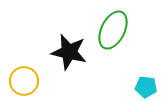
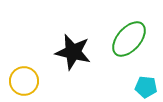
green ellipse: moved 16 px right, 9 px down; rotated 15 degrees clockwise
black star: moved 4 px right
